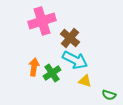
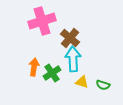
cyan arrow: moved 2 px left, 1 px up; rotated 120 degrees counterclockwise
yellow triangle: moved 3 px left, 1 px down
green semicircle: moved 6 px left, 10 px up
